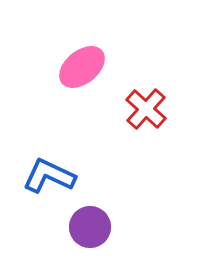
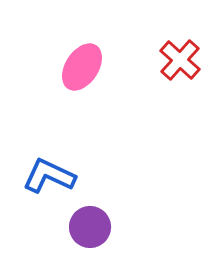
pink ellipse: rotated 18 degrees counterclockwise
red cross: moved 34 px right, 49 px up
